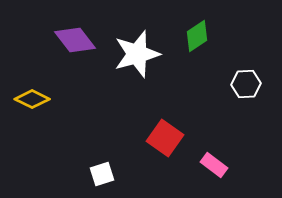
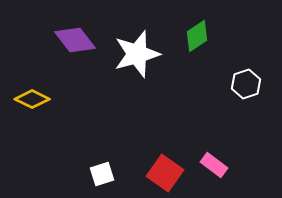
white hexagon: rotated 16 degrees counterclockwise
red square: moved 35 px down
